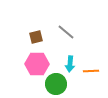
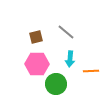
cyan arrow: moved 5 px up
